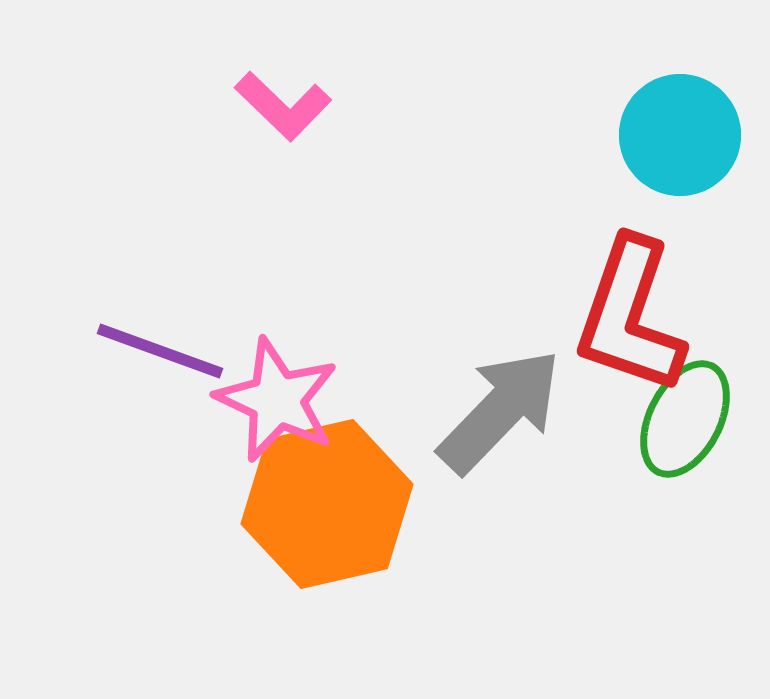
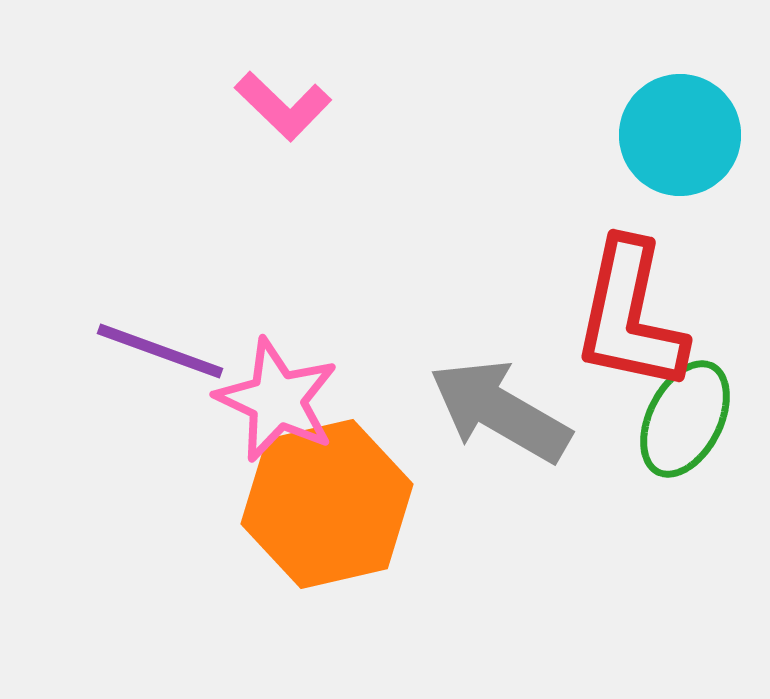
red L-shape: rotated 7 degrees counterclockwise
gray arrow: rotated 104 degrees counterclockwise
